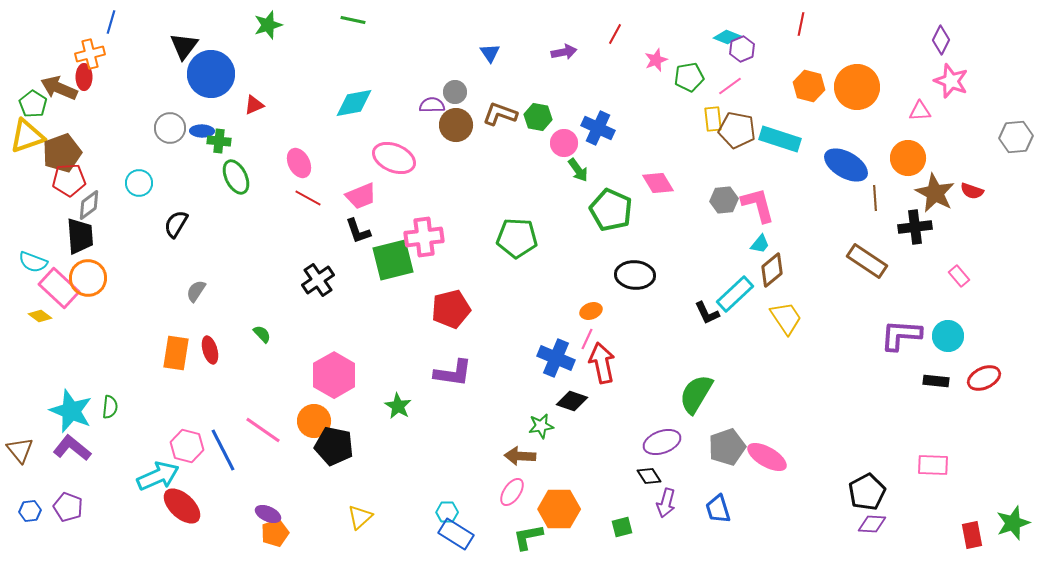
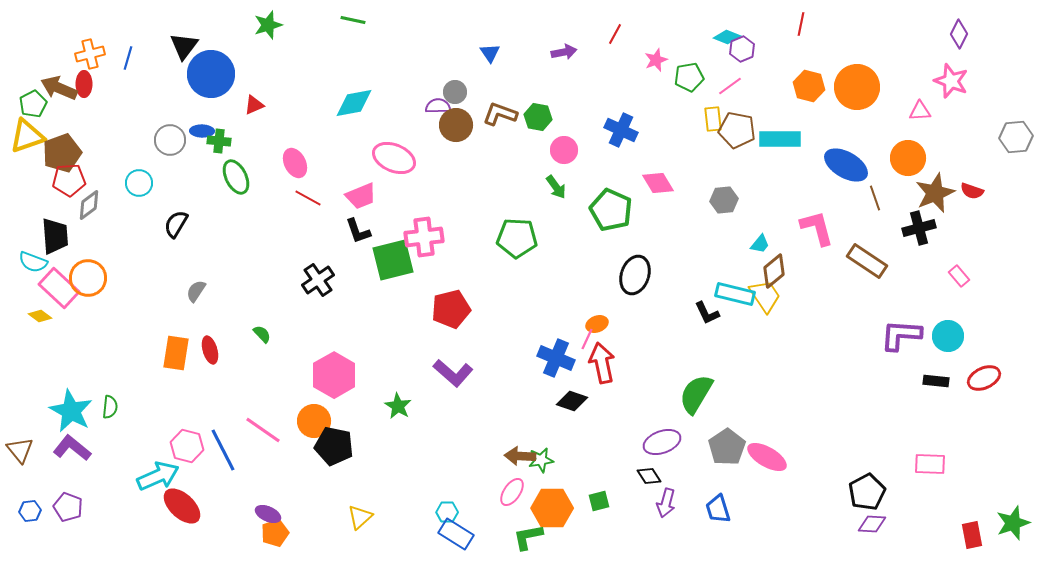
blue line at (111, 22): moved 17 px right, 36 px down
purple diamond at (941, 40): moved 18 px right, 6 px up
red ellipse at (84, 77): moved 7 px down
green pentagon at (33, 104): rotated 12 degrees clockwise
purple semicircle at (432, 105): moved 6 px right, 1 px down
gray circle at (170, 128): moved 12 px down
blue cross at (598, 128): moved 23 px right, 2 px down
cyan rectangle at (780, 139): rotated 18 degrees counterclockwise
pink circle at (564, 143): moved 7 px down
pink ellipse at (299, 163): moved 4 px left
green arrow at (578, 170): moved 22 px left, 17 px down
brown star at (935, 193): rotated 21 degrees clockwise
brown line at (875, 198): rotated 15 degrees counterclockwise
pink L-shape at (758, 205): moved 59 px right, 23 px down
black cross at (915, 227): moved 4 px right, 1 px down; rotated 8 degrees counterclockwise
black trapezoid at (80, 236): moved 25 px left
brown diamond at (772, 270): moved 2 px right, 1 px down
black ellipse at (635, 275): rotated 75 degrees counterclockwise
cyan rectangle at (735, 294): rotated 57 degrees clockwise
orange ellipse at (591, 311): moved 6 px right, 13 px down
yellow trapezoid at (786, 318): moved 21 px left, 22 px up
purple L-shape at (453, 373): rotated 33 degrees clockwise
cyan star at (71, 411): rotated 6 degrees clockwise
green star at (541, 426): moved 34 px down
gray pentagon at (727, 447): rotated 15 degrees counterclockwise
pink rectangle at (933, 465): moved 3 px left, 1 px up
orange hexagon at (559, 509): moved 7 px left, 1 px up
green square at (622, 527): moved 23 px left, 26 px up
